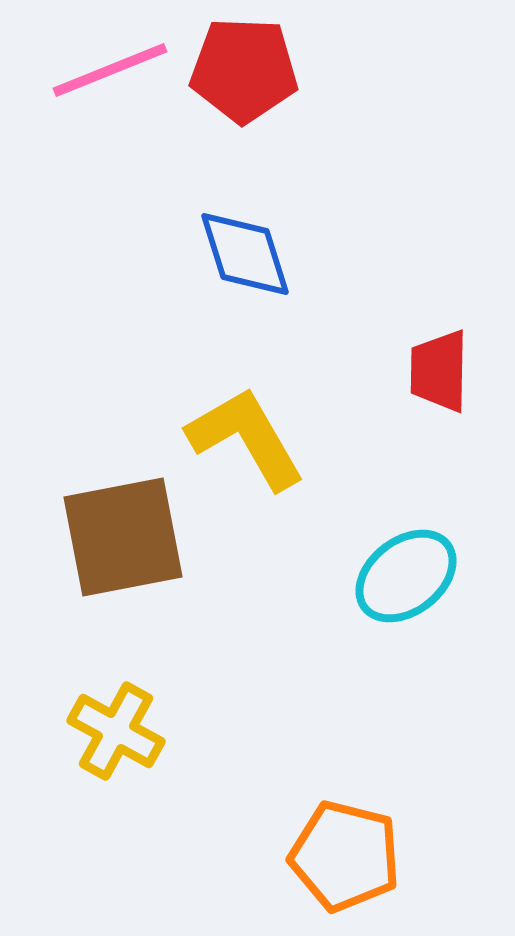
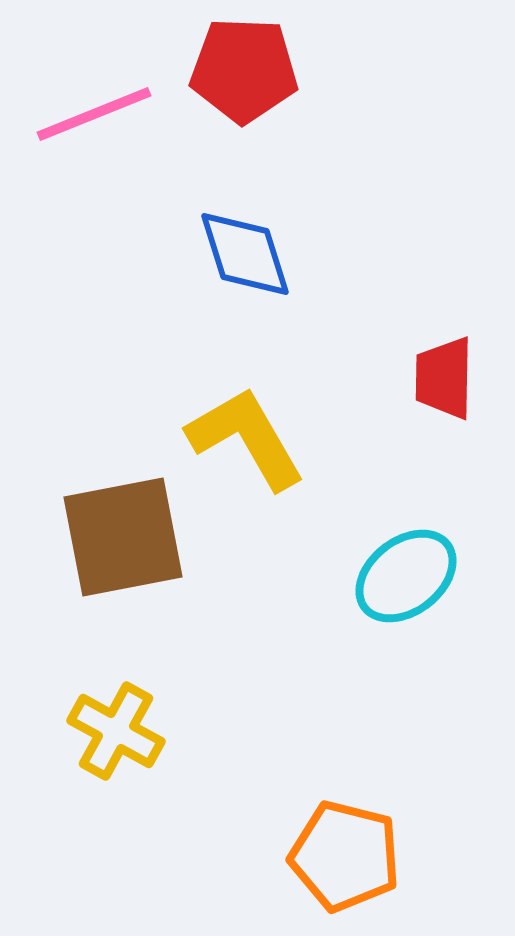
pink line: moved 16 px left, 44 px down
red trapezoid: moved 5 px right, 7 px down
